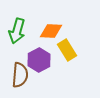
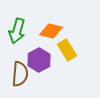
orange diamond: rotated 10 degrees clockwise
brown semicircle: moved 1 px up
